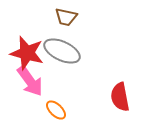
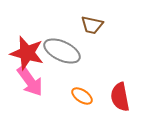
brown trapezoid: moved 26 px right, 8 px down
orange ellipse: moved 26 px right, 14 px up; rotated 10 degrees counterclockwise
